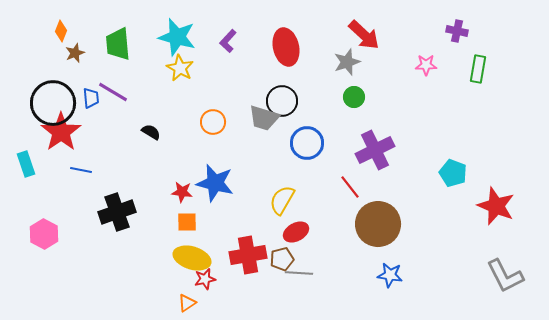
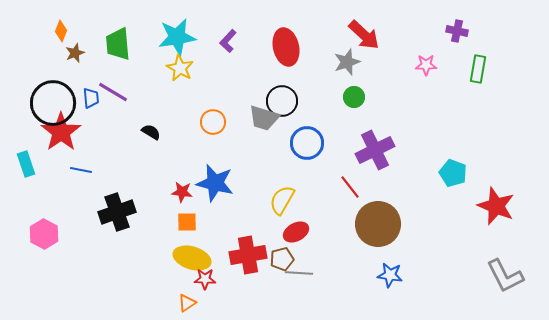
cyan star at (177, 37): rotated 24 degrees counterclockwise
red star at (205, 279): rotated 15 degrees clockwise
